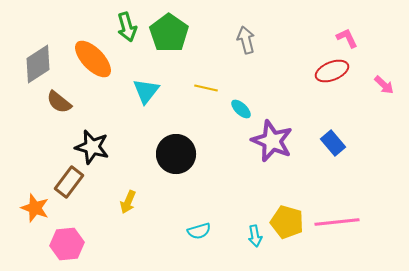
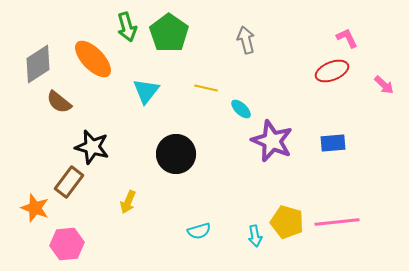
blue rectangle: rotated 55 degrees counterclockwise
